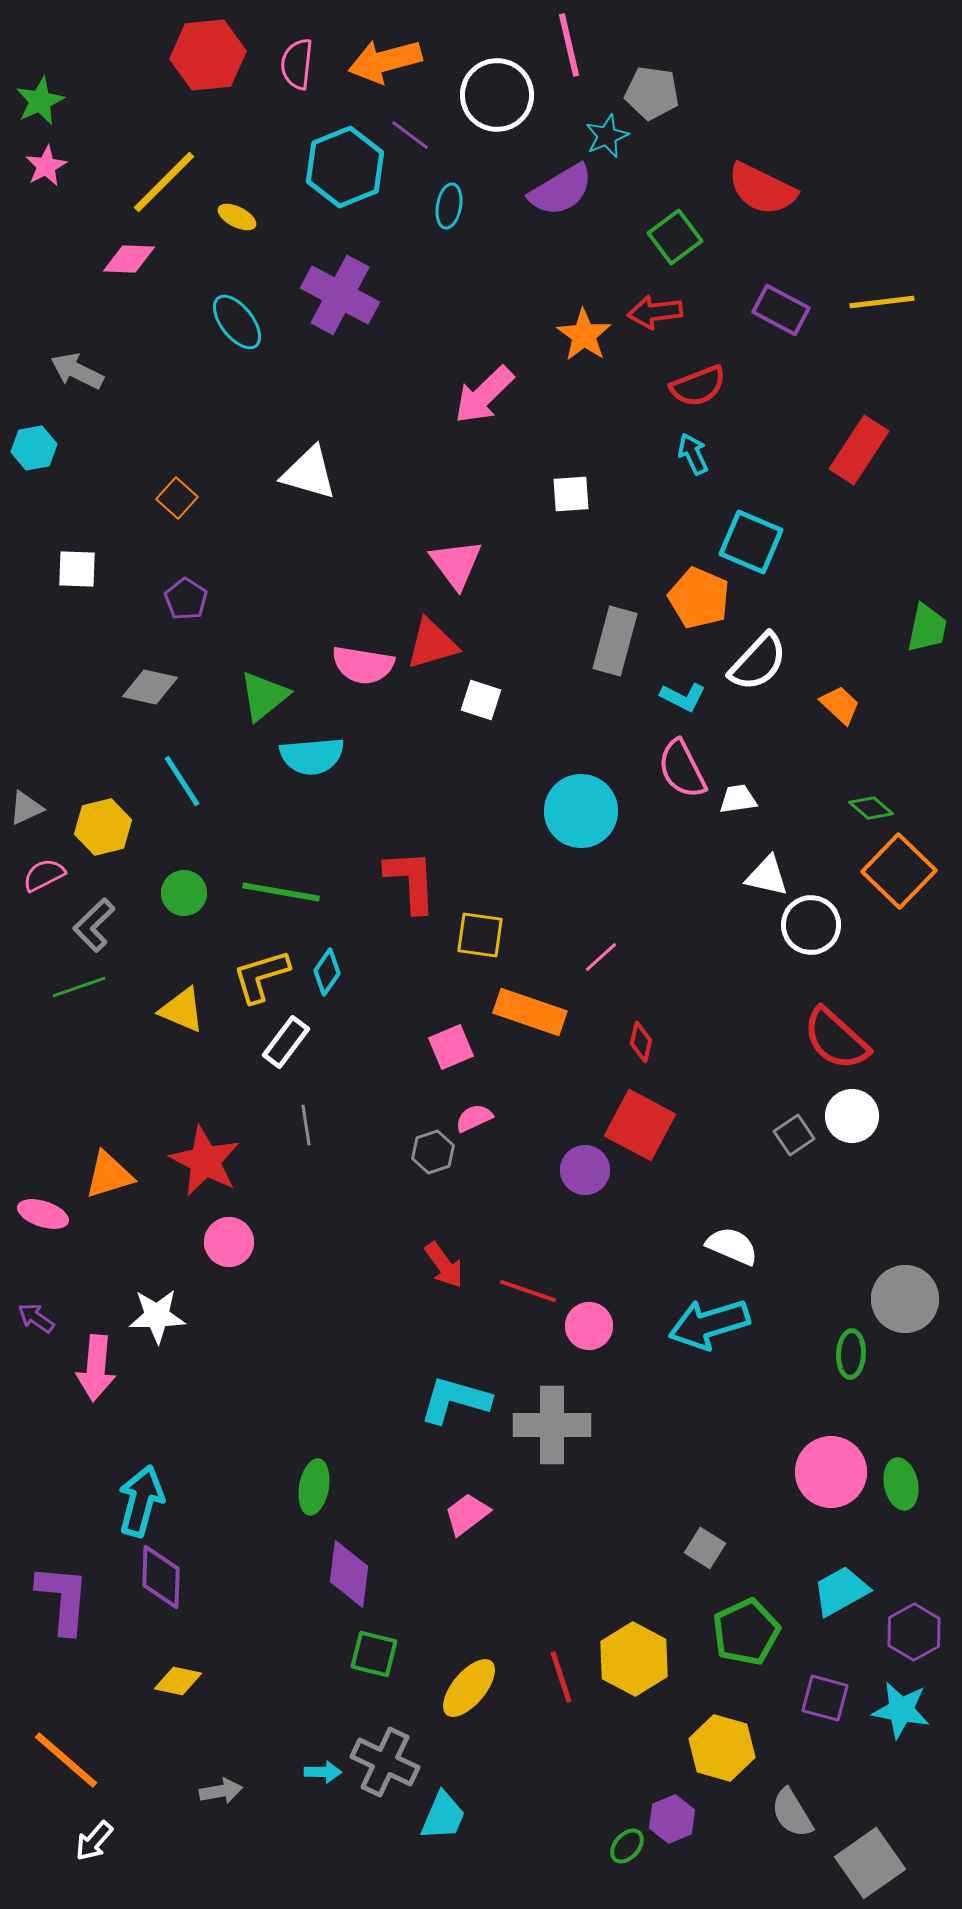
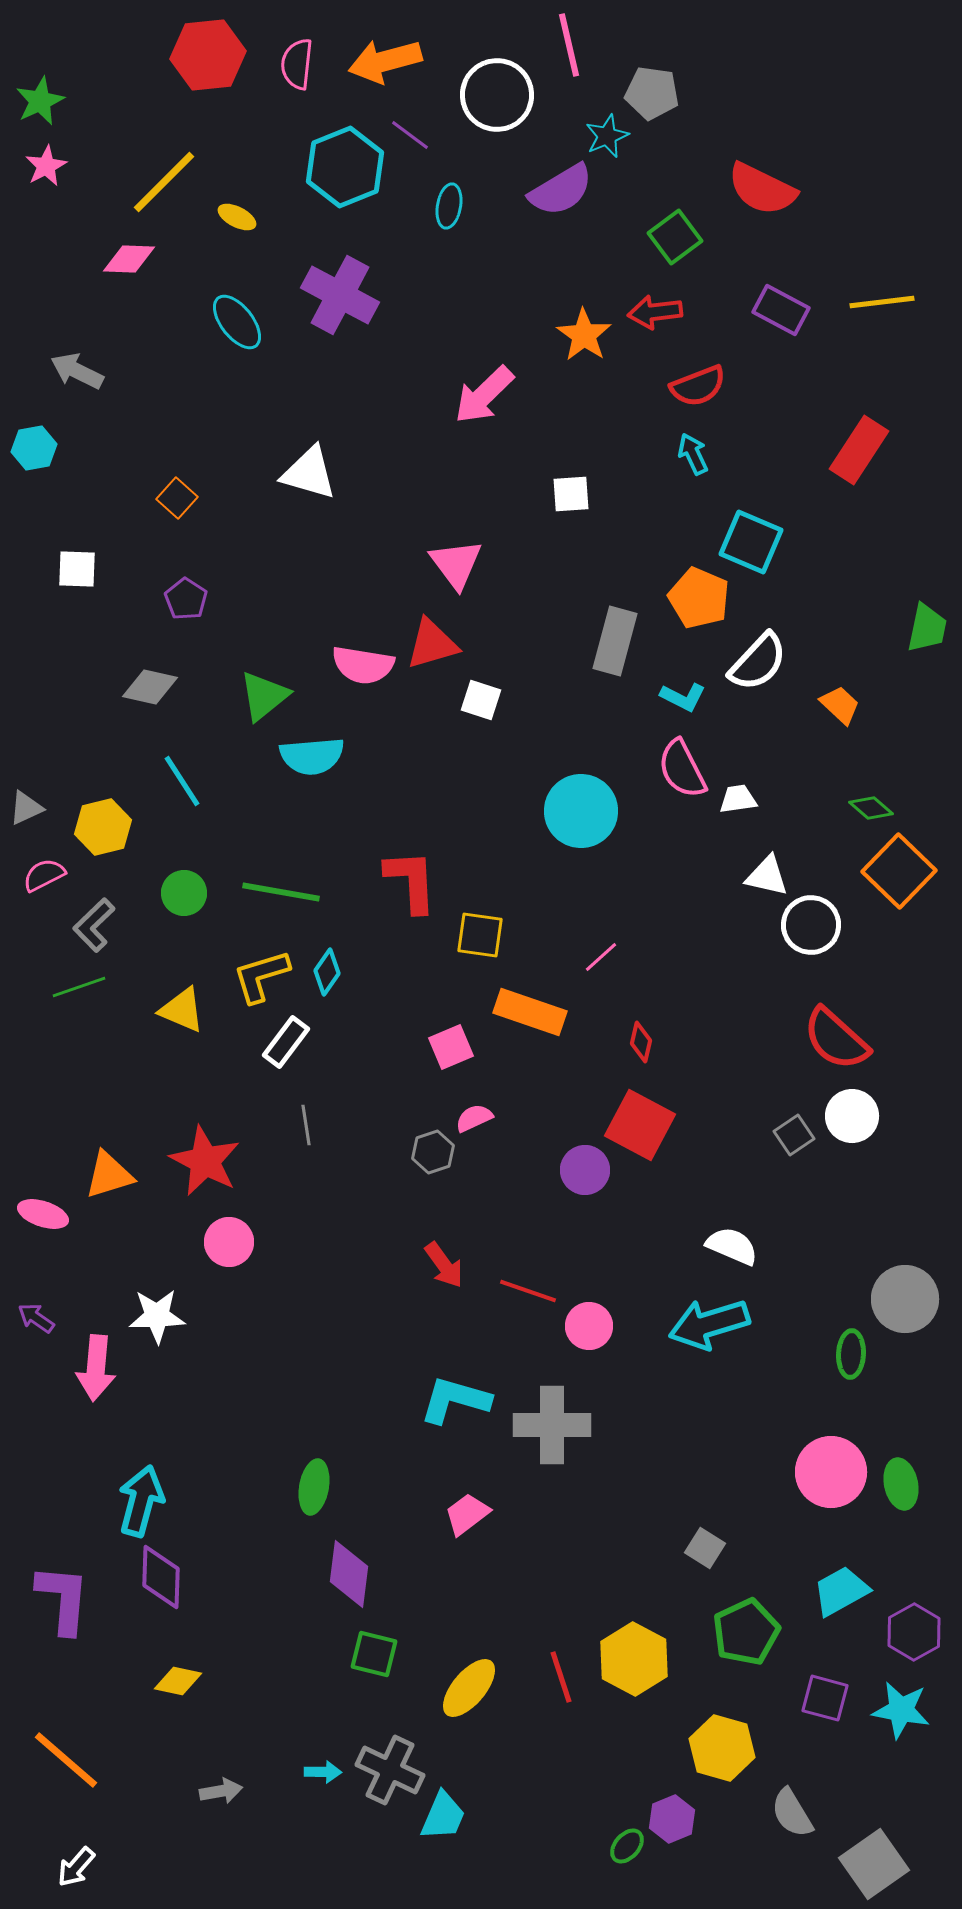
gray cross at (385, 1762): moved 5 px right, 8 px down
white arrow at (94, 1841): moved 18 px left, 26 px down
gray square at (870, 1863): moved 4 px right, 1 px down
